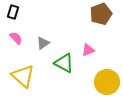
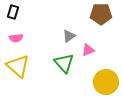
brown pentagon: rotated 20 degrees clockwise
pink semicircle: rotated 128 degrees clockwise
gray triangle: moved 26 px right, 7 px up
green triangle: rotated 20 degrees clockwise
yellow triangle: moved 5 px left, 10 px up
yellow circle: moved 1 px left
